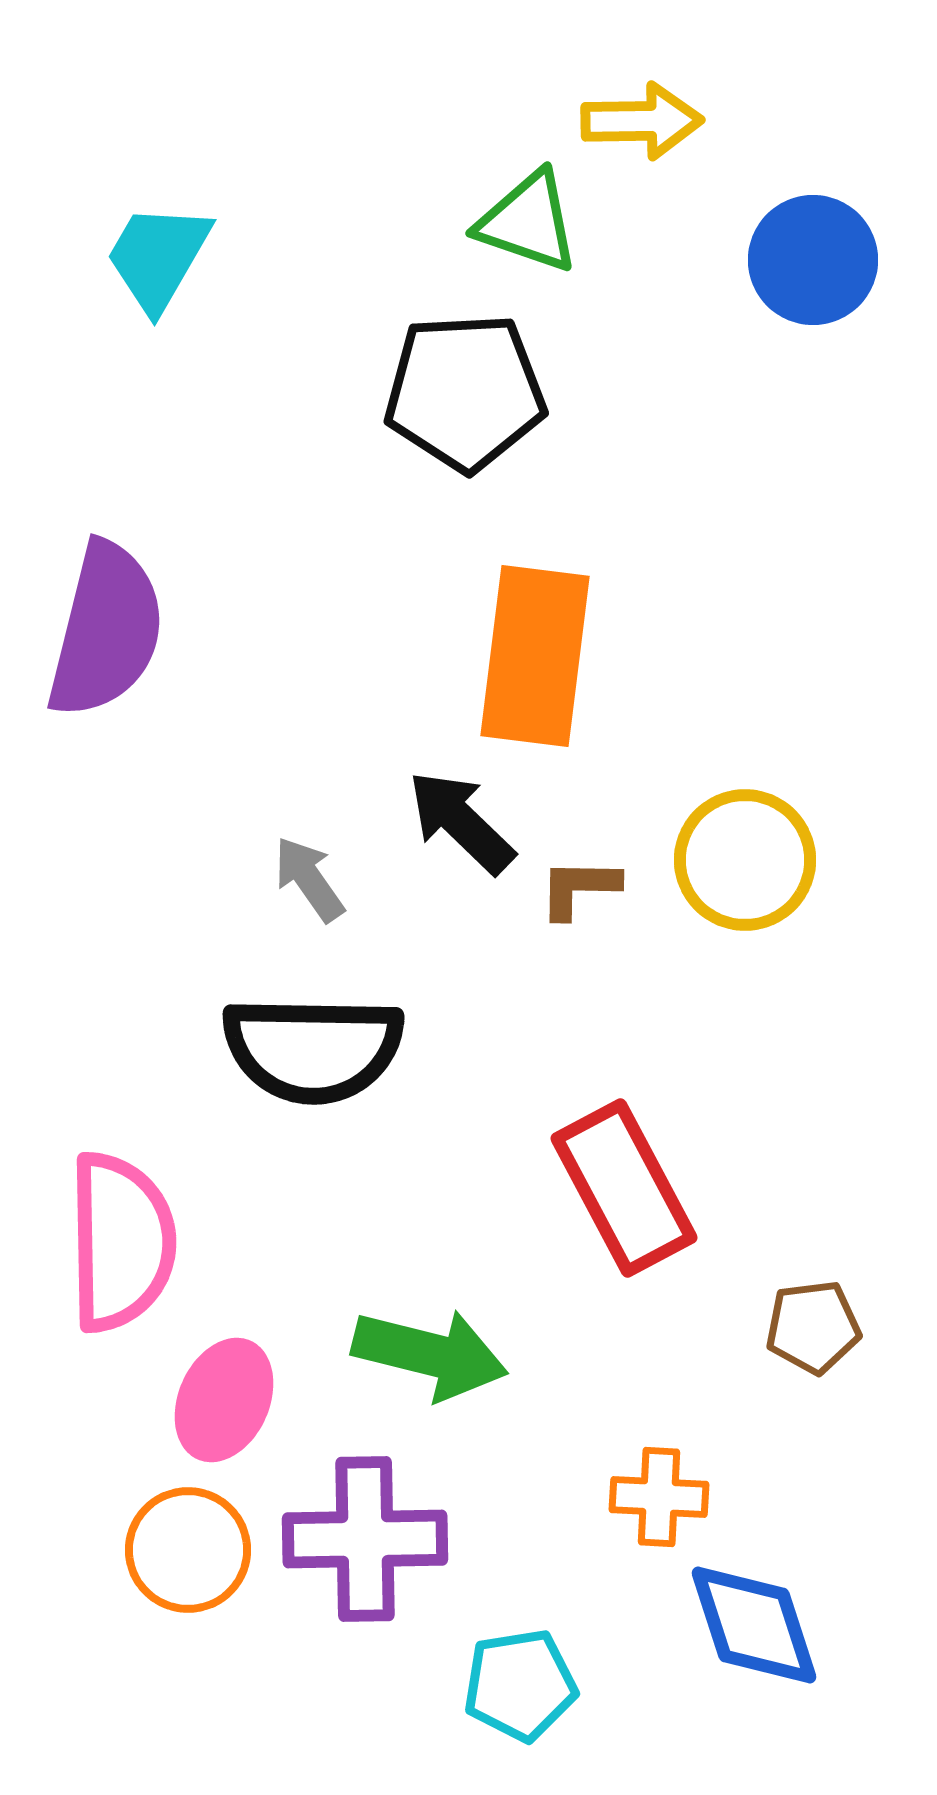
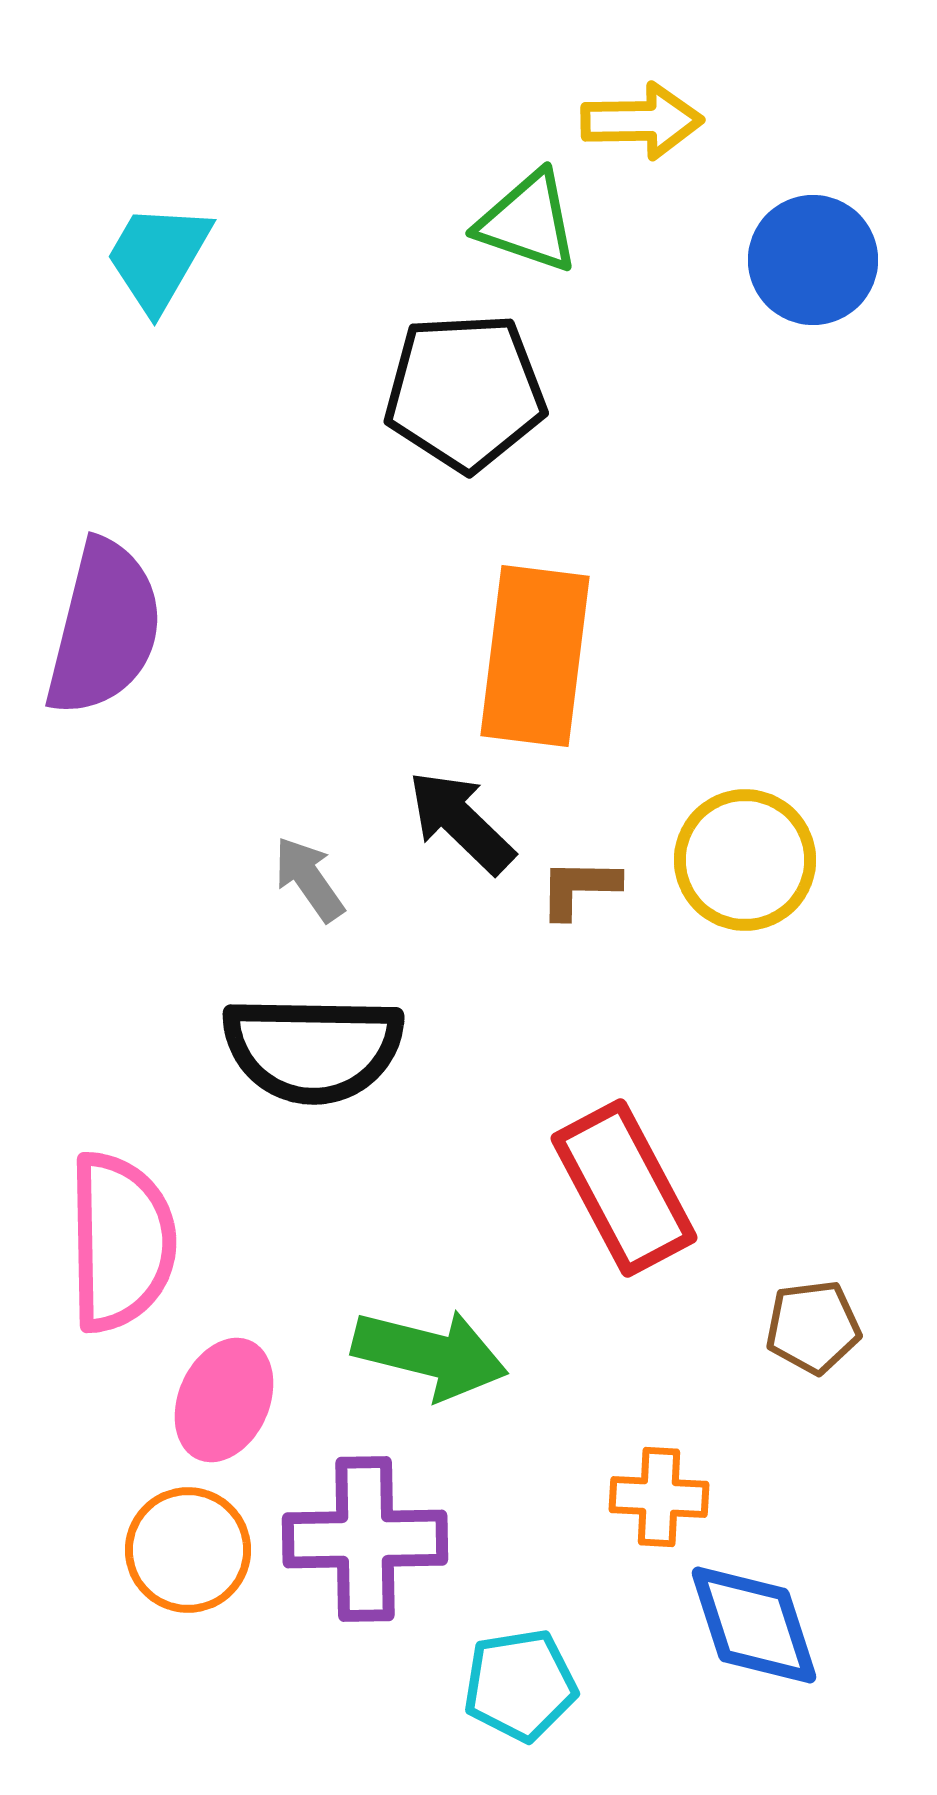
purple semicircle: moved 2 px left, 2 px up
